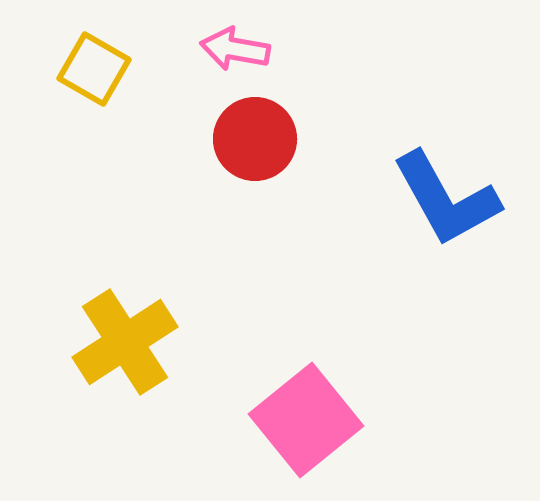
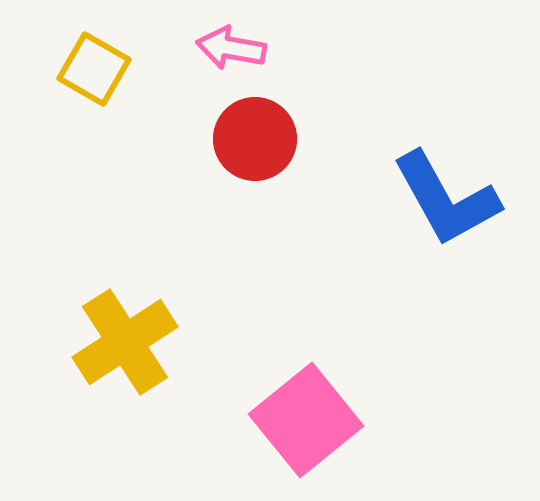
pink arrow: moved 4 px left, 1 px up
